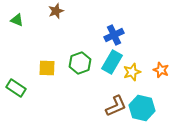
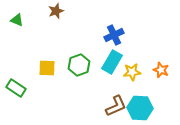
green hexagon: moved 1 px left, 2 px down
yellow star: rotated 12 degrees clockwise
cyan hexagon: moved 2 px left; rotated 10 degrees counterclockwise
